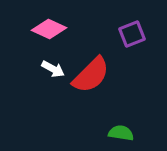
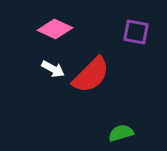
pink diamond: moved 6 px right
purple square: moved 4 px right, 2 px up; rotated 32 degrees clockwise
green semicircle: rotated 25 degrees counterclockwise
